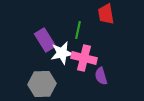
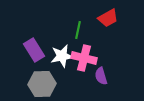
red trapezoid: moved 2 px right, 4 px down; rotated 110 degrees counterclockwise
purple rectangle: moved 11 px left, 10 px down
white star: moved 3 px down
